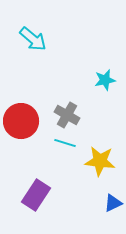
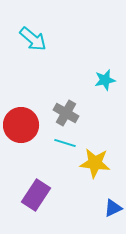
gray cross: moved 1 px left, 2 px up
red circle: moved 4 px down
yellow star: moved 5 px left, 2 px down
blue triangle: moved 5 px down
